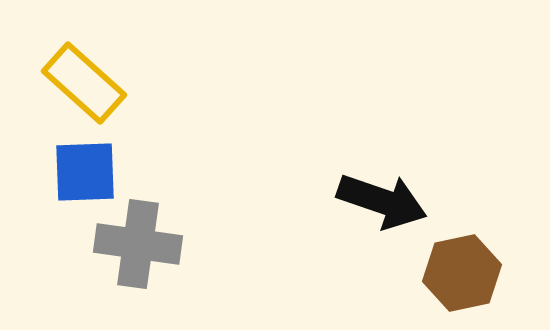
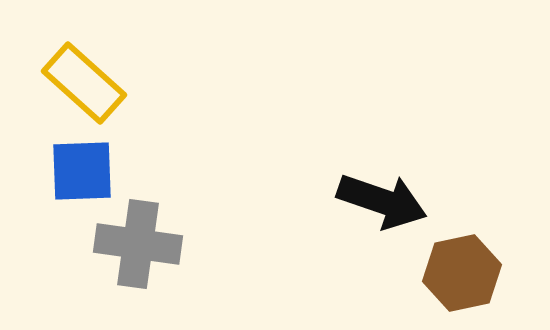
blue square: moved 3 px left, 1 px up
